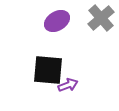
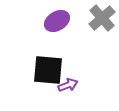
gray cross: moved 1 px right
